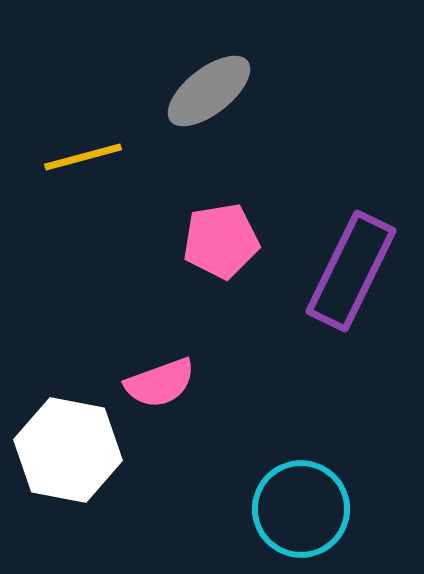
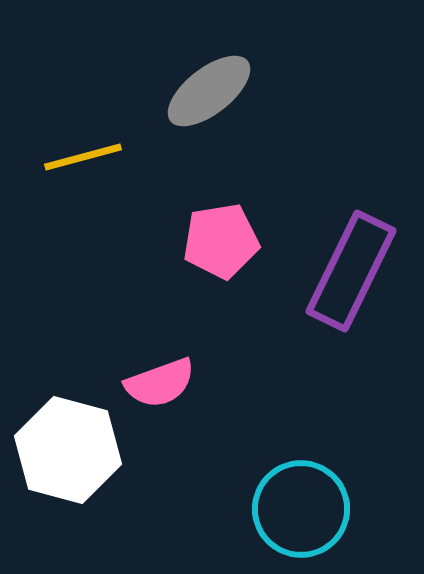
white hexagon: rotated 4 degrees clockwise
